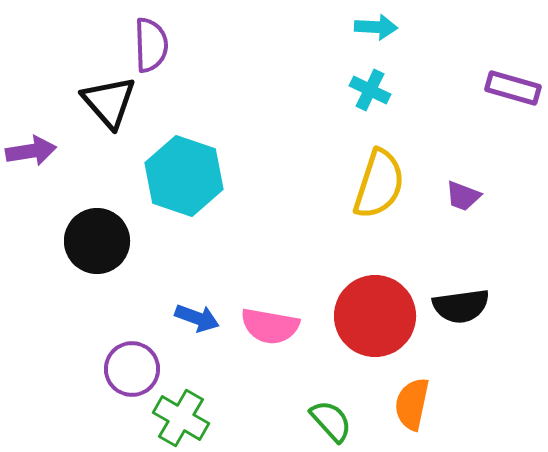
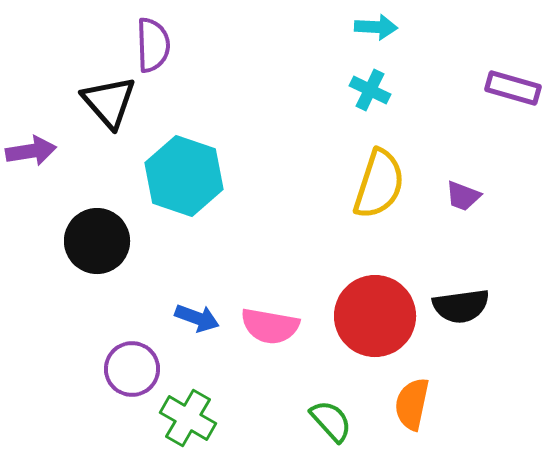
purple semicircle: moved 2 px right
green cross: moved 7 px right
